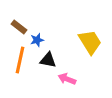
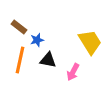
pink arrow: moved 6 px right, 7 px up; rotated 84 degrees counterclockwise
